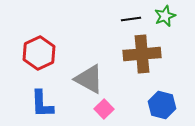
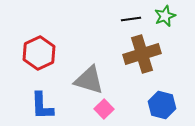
brown cross: rotated 12 degrees counterclockwise
gray triangle: moved 1 px down; rotated 12 degrees counterclockwise
blue L-shape: moved 2 px down
